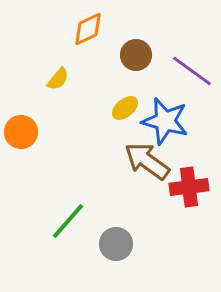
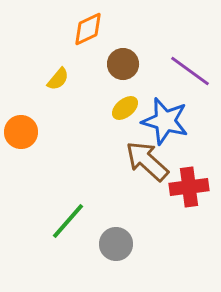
brown circle: moved 13 px left, 9 px down
purple line: moved 2 px left
brown arrow: rotated 6 degrees clockwise
